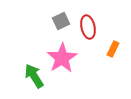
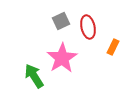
orange rectangle: moved 2 px up
